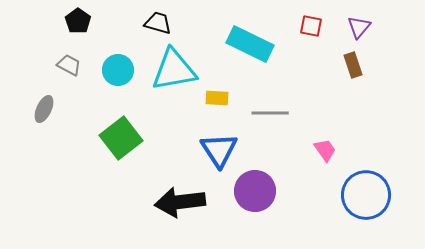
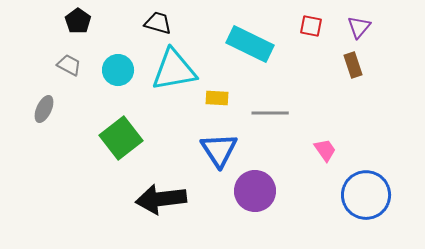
black arrow: moved 19 px left, 3 px up
